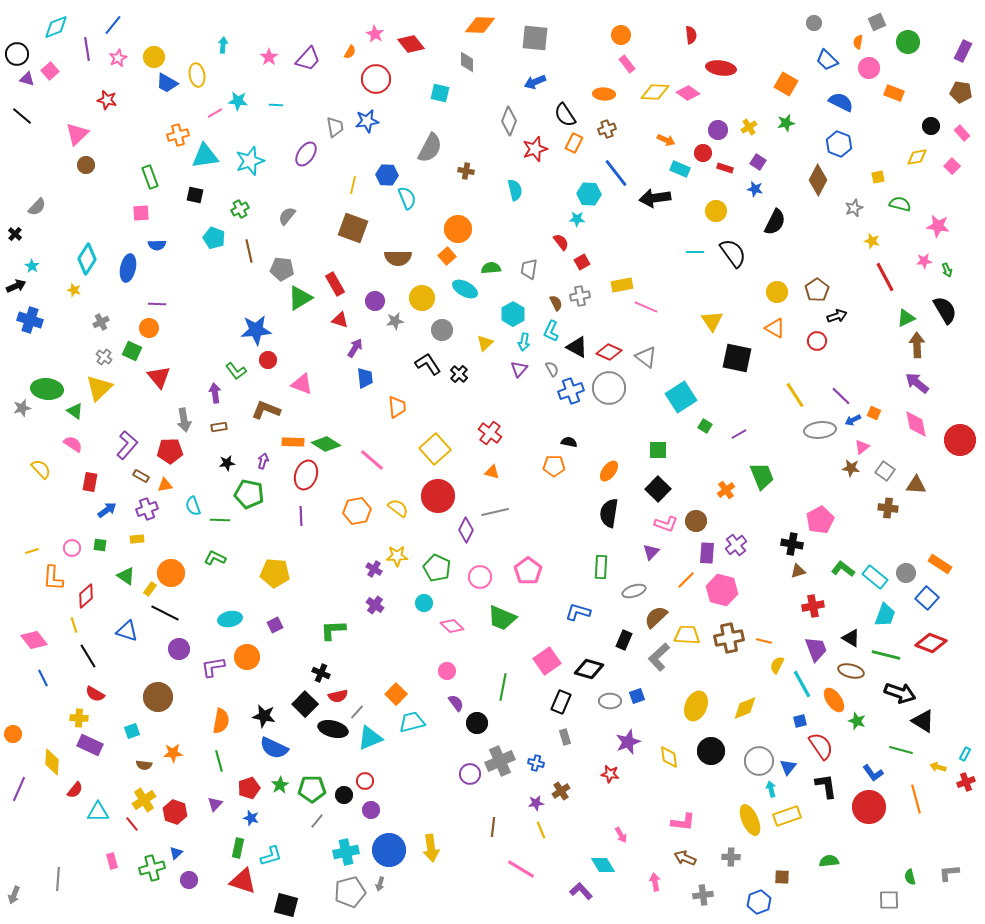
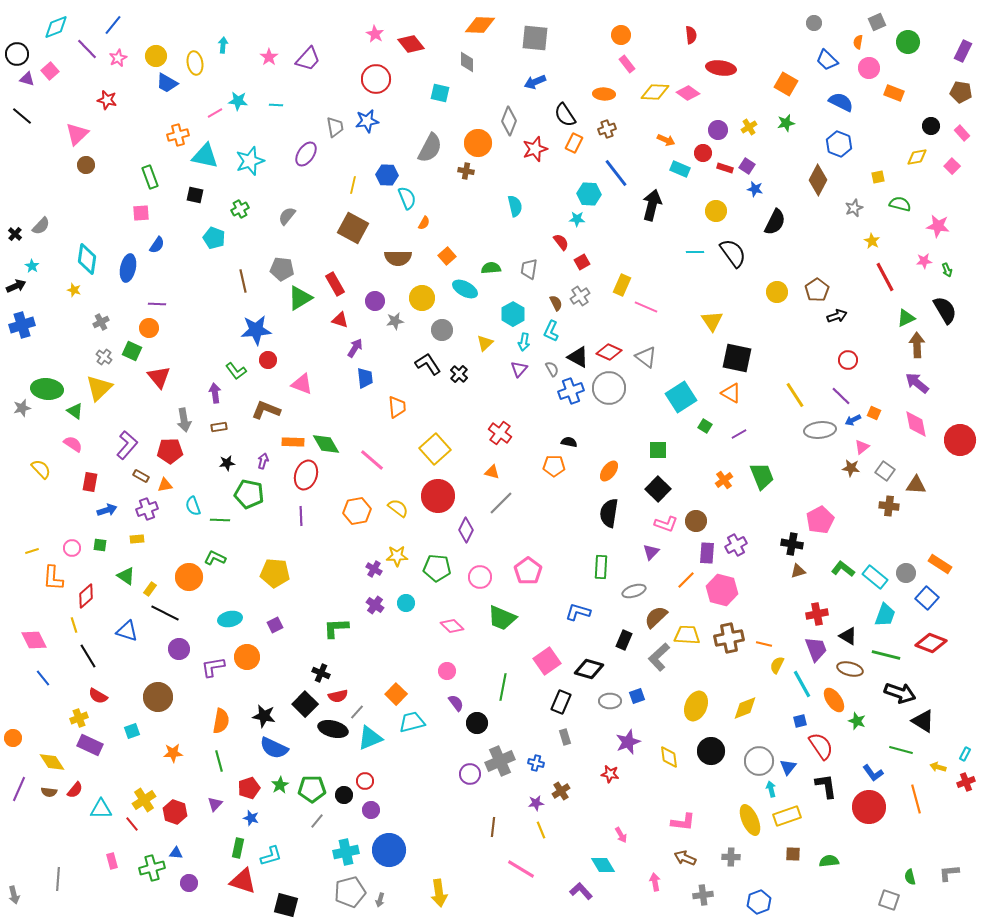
purple line at (87, 49): rotated 35 degrees counterclockwise
orange semicircle at (350, 52): moved 74 px right, 171 px down
yellow circle at (154, 57): moved 2 px right, 1 px up
yellow ellipse at (197, 75): moved 2 px left, 12 px up
cyan triangle at (205, 156): rotated 20 degrees clockwise
purple square at (758, 162): moved 11 px left, 4 px down
cyan semicircle at (515, 190): moved 16 px down
black arrow at (655, 198): moved 3 px left, 7 px down; rotated 112 degrees clockwise
gray semicircle at (37, 207): moved 4 px right, 19 px down
brown square at (353, 228): rotated 8 degrees clockwise
orange circle at (458, 229): moved 20 px right, 86 px up
yellow star at (872, 241): rotated 14 degrees clockwise
blue semicircle at (157, 245): rotated 54 degrees counterclockwise
brown line at (249, 251): moved 6 px left, 30 px down
cyan diamond at (87, 259): rotated 24 degrees counterclockwise
yellow rectangle at (622, 285): rotated 55 degrees counterclockwise
gray cross at (580, 296): rotated 24 degrees counterclockwise
blue cross at (30, 320): moved 8 px left, 5 px down; rotated 35 degrees counterclockwise
orange triangle at (775, 328): moved 44 px left, 65 px down
red circle at (817, 341): moved 31 px right, 19 px down
black triangle at (577, 347): moved 1 px right, 10 px down
red cross at (490, 433): moved 10 px right
green diamond at (326, 444): rotated 28 degrees clockwise
orange cross at (726, 490): moved 2 px left, 10 px up
brown cross at (888, 508): moved 1 px right, 2 px up
blue arrow at (107, 510): rotated 18 degrees clockwise
gray line at (495, 512): moved 6 px right, 9 px up; rotated 32 degrees counterclockwise
purple cross at (736, 545): rotated 10 degrees clockwise
green pentagon at (437, 568): rotated 20 degrees counterclockwise
orange circle at (171, 573): moved 18 px right, 4 px down
cyan circle at (424, 603): moved 18 px left
red cross at (813, 606): moved 4 px right, 8 px down
green L-shape at (333, 630): moved 3 px right, 2 px up
black triangle at (851, 638): moved 3 px left, 2 px up
pink diamond at (34, 640): rotated 12 degrees clockwise
orange line at (764, 641): moved 3 px down
brown ellipse at (851, 671): moved 1 px left, 2 px up
blue line at (43, 678): rotated 12 degrees counterclockwise
red semicircle at (95, 694): moved 3 px right, 2 px down
yellow cross at (79, 718): rotated 24 degrees counterclockwise
orange circle at (13, 734): moved 4 px down
yellow diamond at (52, 762): rotated 36 degrees counterclockwise
brown semicircle at (144, 765): moved 95 px left, 27 px down
cyan triangle at (98, 812): moved 3 px right, 3 px up
yellow arrow at (431, 848): moved 8 px right, 45 px down
blue triangle at (176, 853): rotated 48 degrees clockwise
brown square at (782, 877): moved 11 px right, 23 px up
purple circle at (189, 880): moved 3 px down
gray arrow at (380, 884): moved 16 px down
gray arrow at (14, 895): rotated 36 degrees counterclockwise
gray square at (889, 900): rotated 20 degrees clockwise
